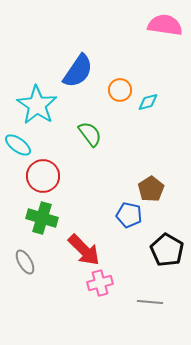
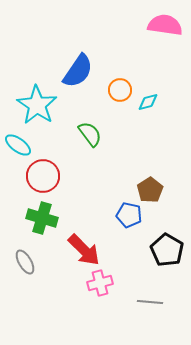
brown pentagon: moved 1 px left, 1 px down
